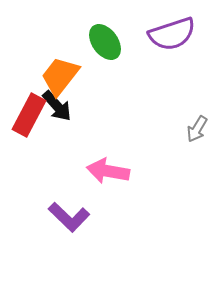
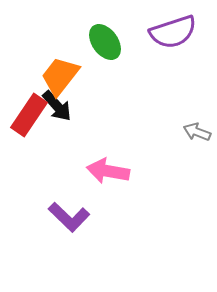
purple semicircle: moved 1 px right, 2 px up
red rectangle: rotated 6 degrees clockwise
gray arrow: moved 3 px down; rotated 80 degrees clockwise
